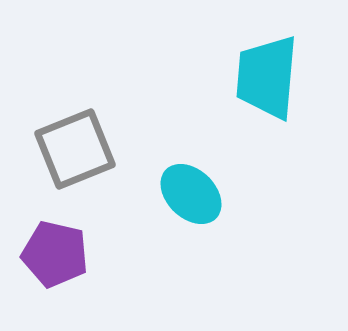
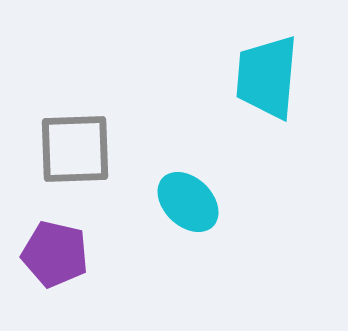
gray square: rotated 20 degrees clockwise
cyan ellipse: moved 3 px left, 8 px down
